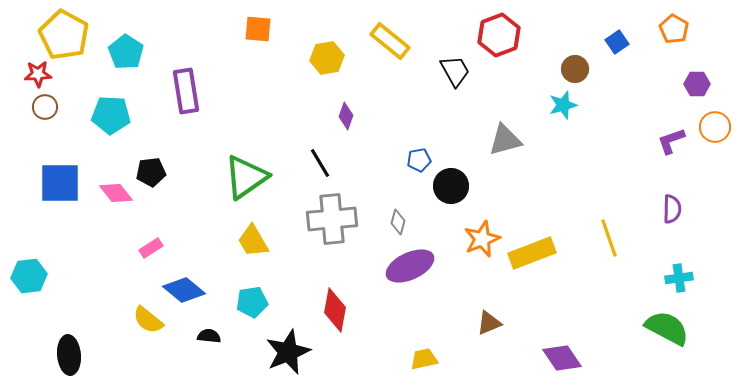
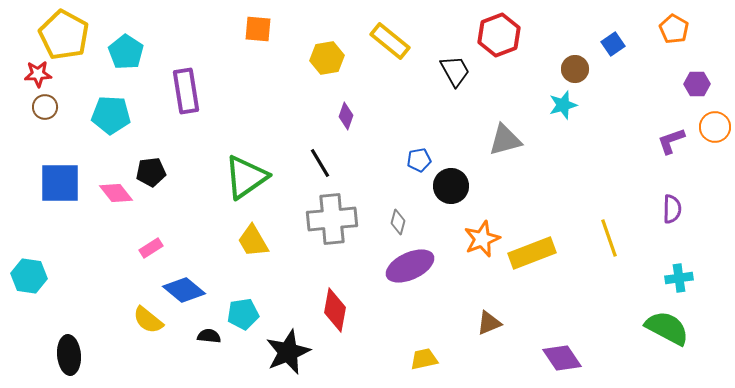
blue square at (617, 42): moved 4 px left, 2 px down
cyan hexagon at (29, 276): rotated 16 degrees clockwise
cyan pentagon at (252, 302): moved 9 px left, 12 px down
